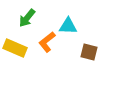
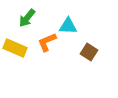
orange L-shape: rotated 15 degrees clockwise
brown square: rotated 18 degrees clockwise
